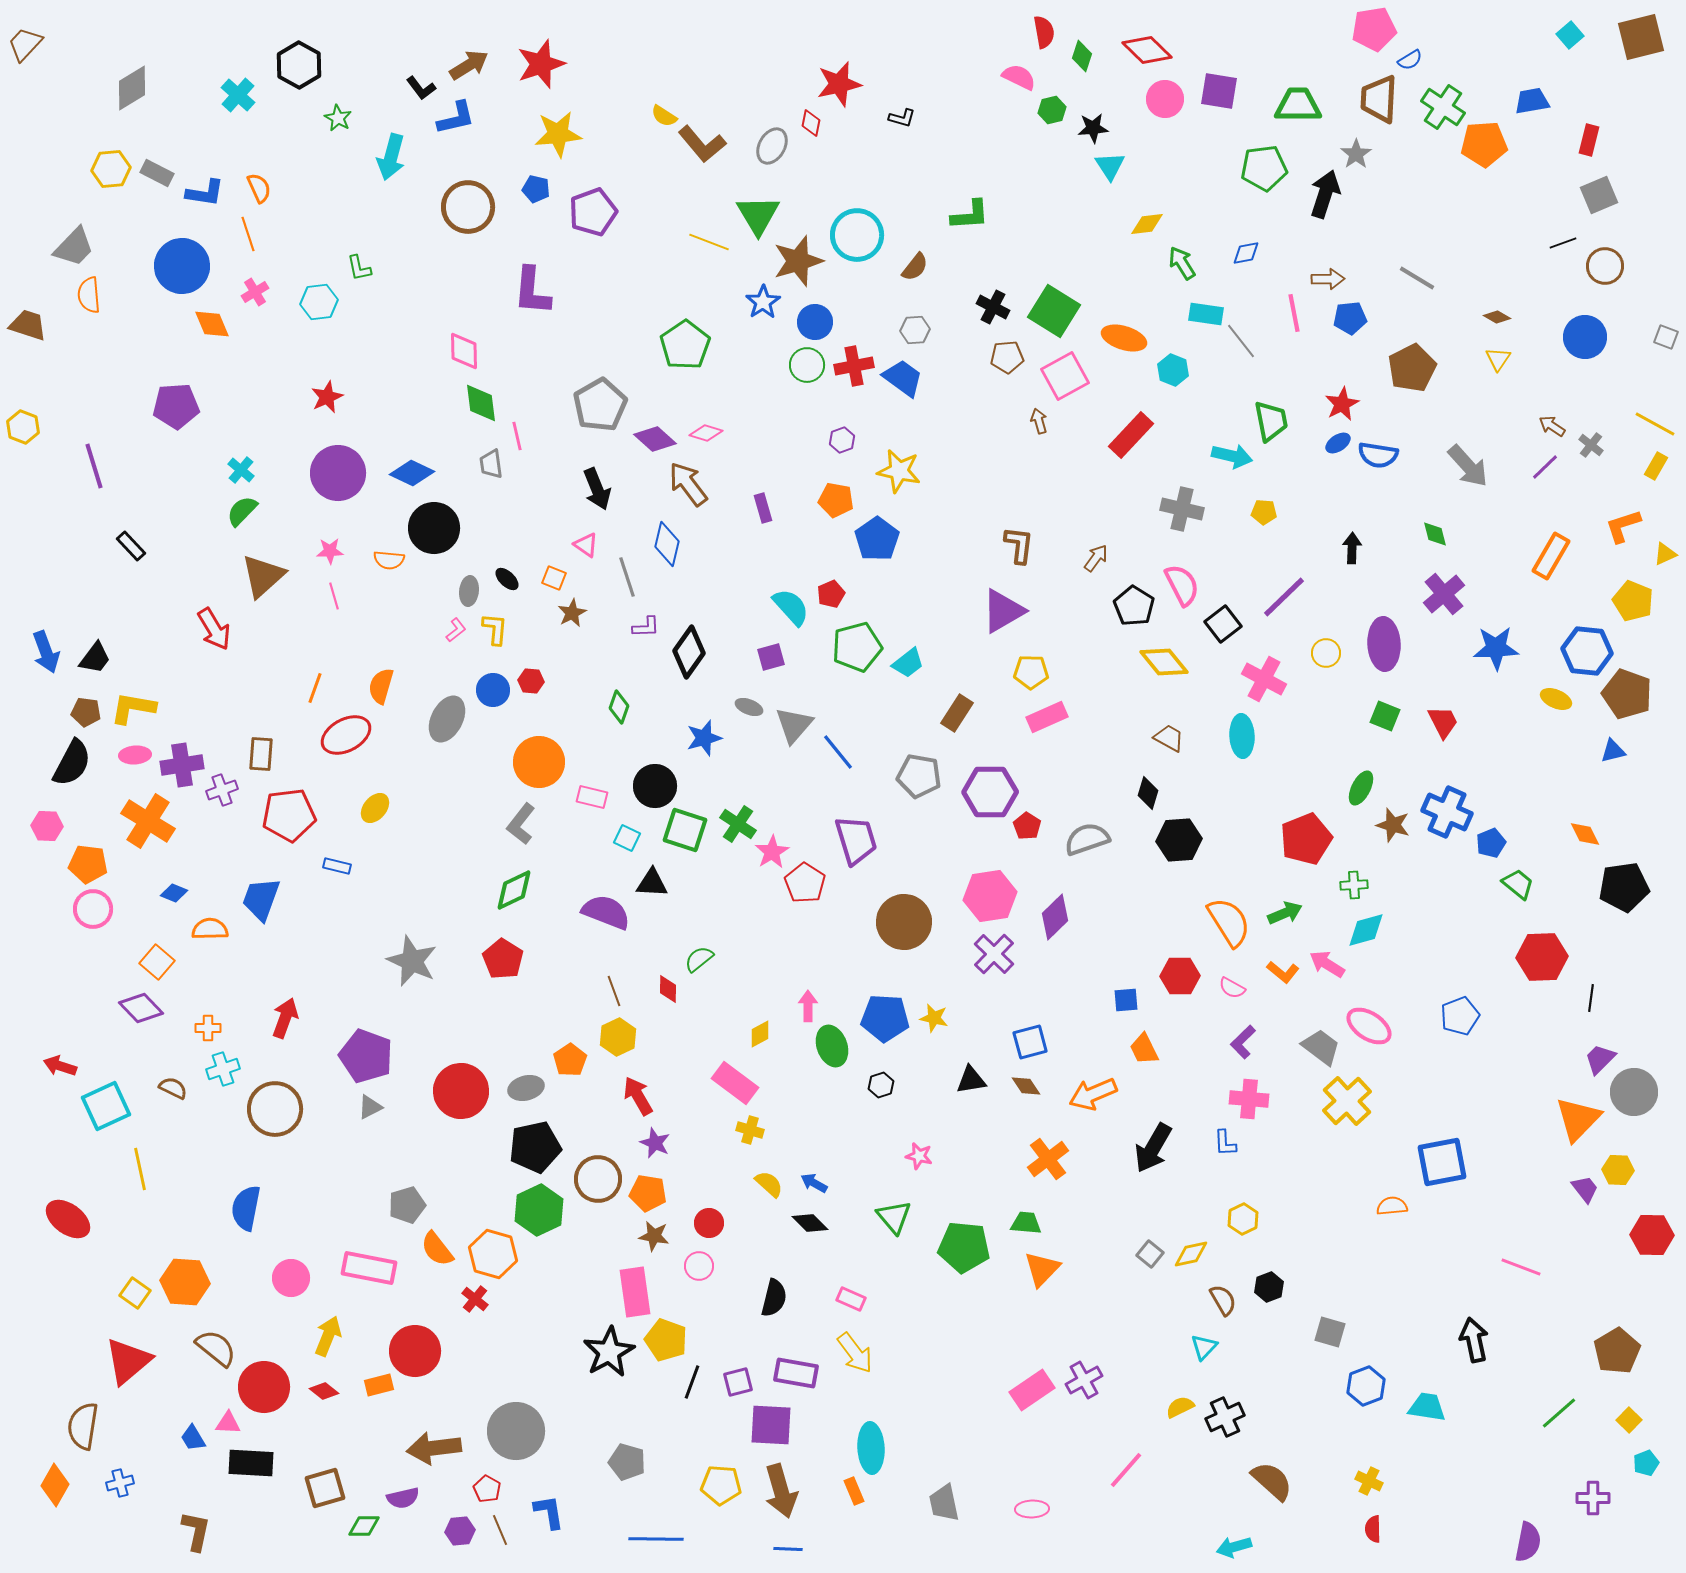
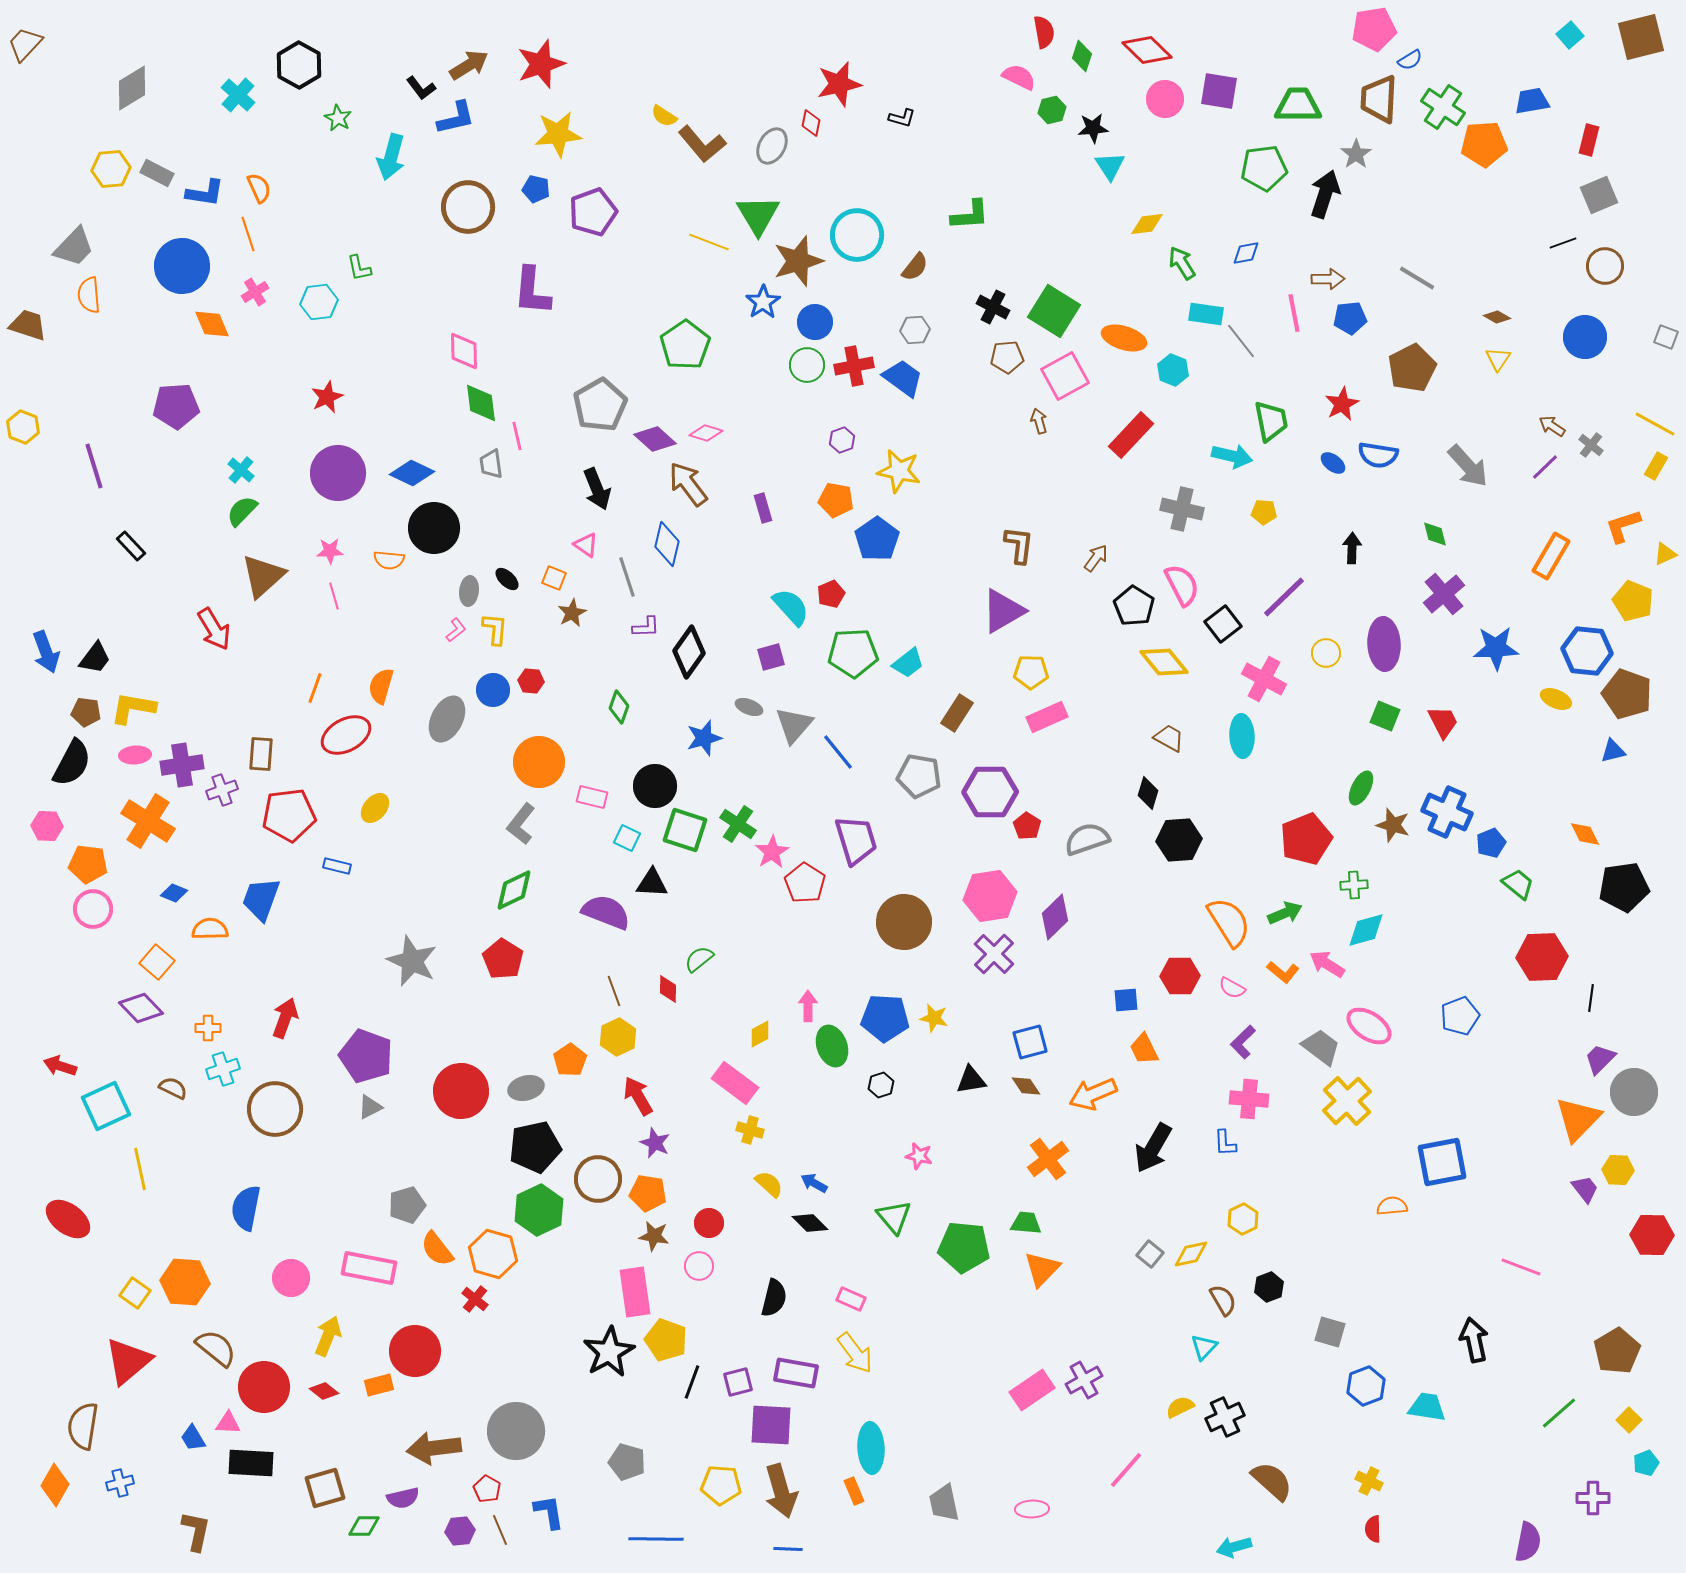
blue ellipse at (1338, 443): moved 5 px left, 20 px down; rotated 70 degrees clockwise
green pentagon at (857, 647): moved 4 px left, 6 px down; rotated 12 degrees clockwise
